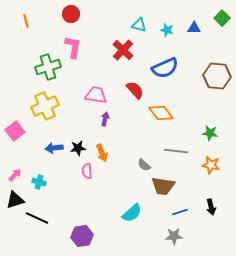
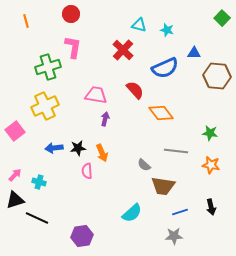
blue triangle: moved 25 px down
